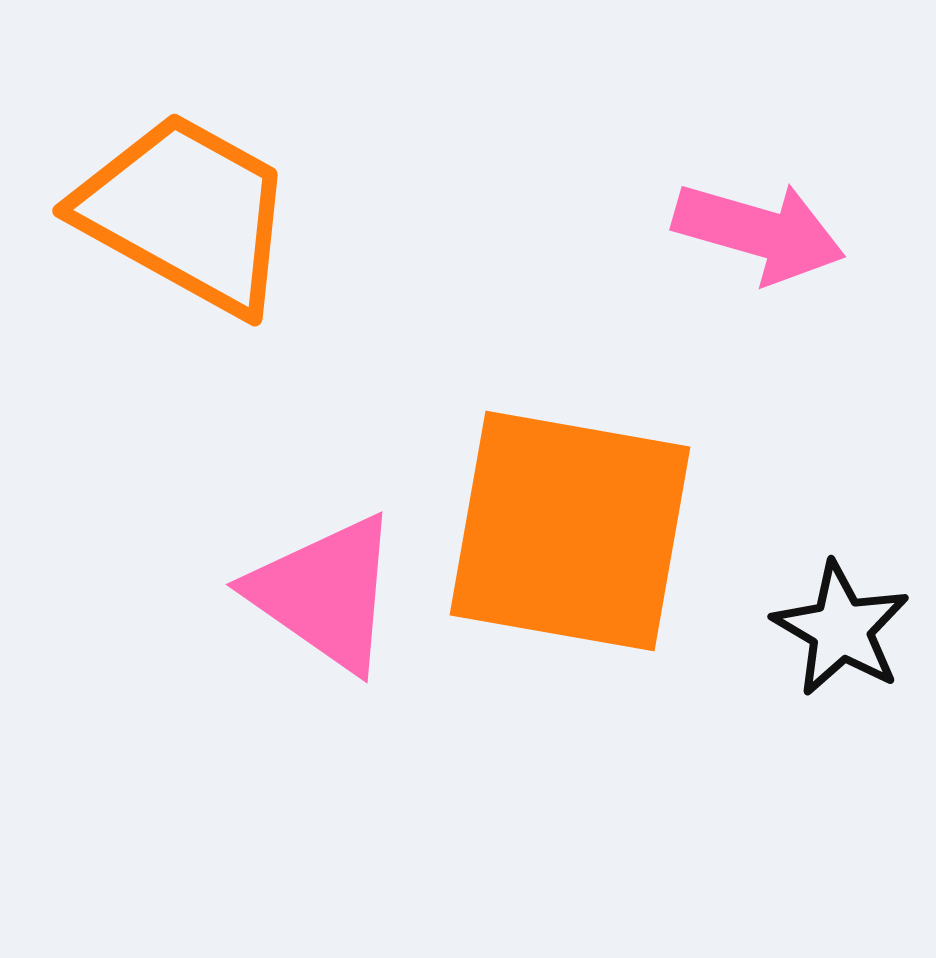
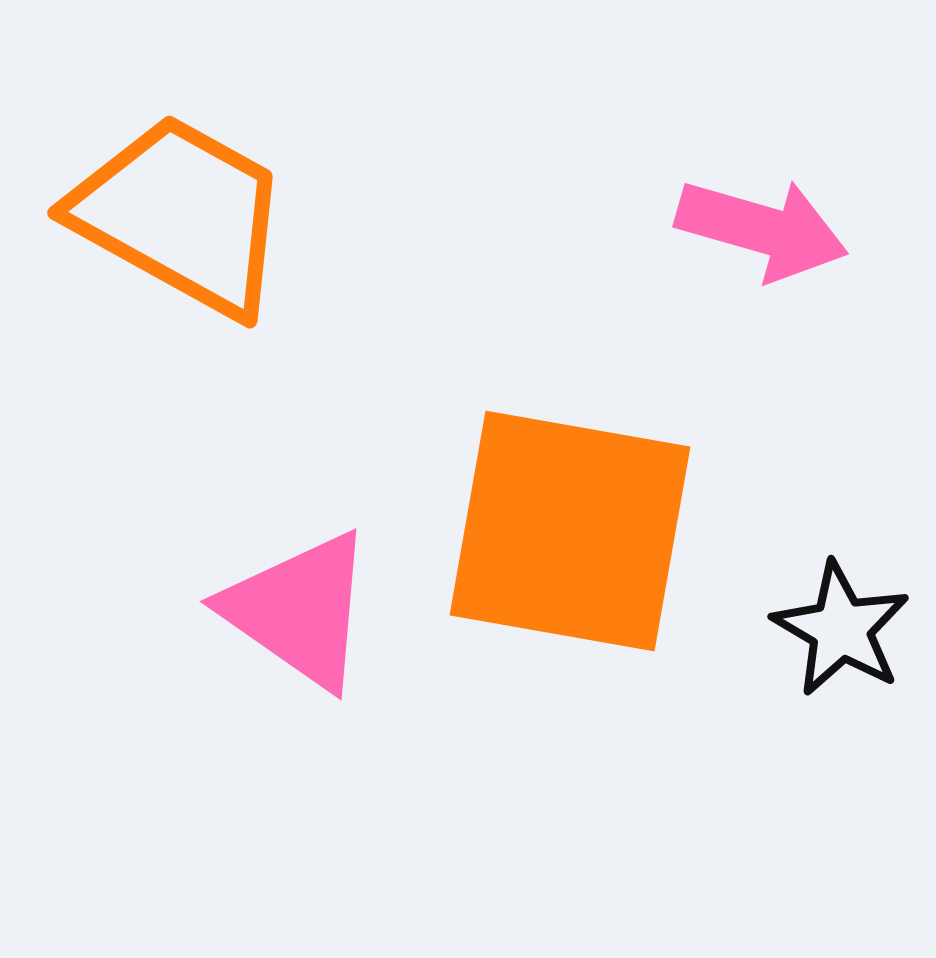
orange trapezoid: moved 5 px left, 2 px down
pink arrow: moved 3 px right, 3 px up
pink triangle: moved 26 px left, 17 px down
